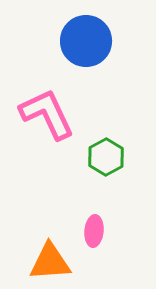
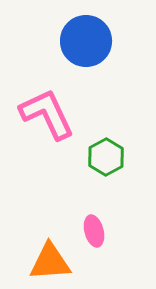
pink ellipse: rotated 20 degrees counterclockwise
